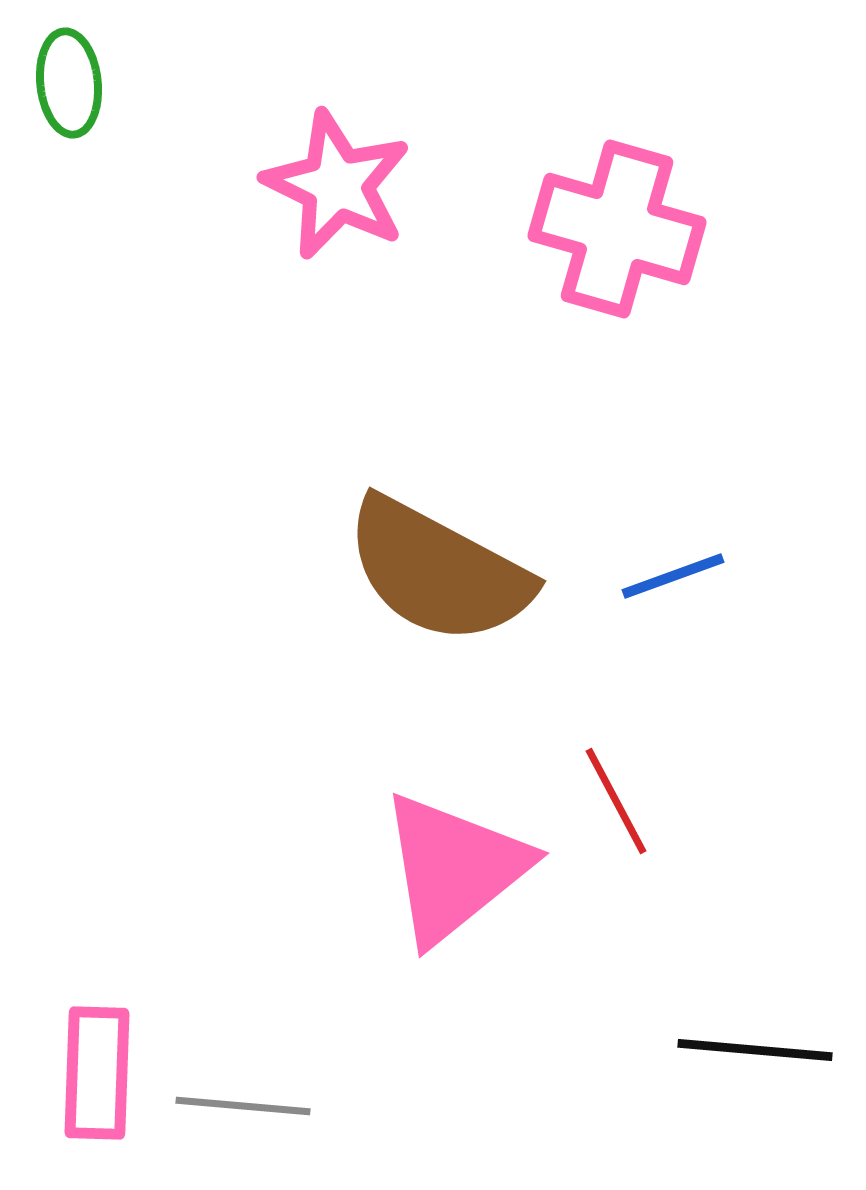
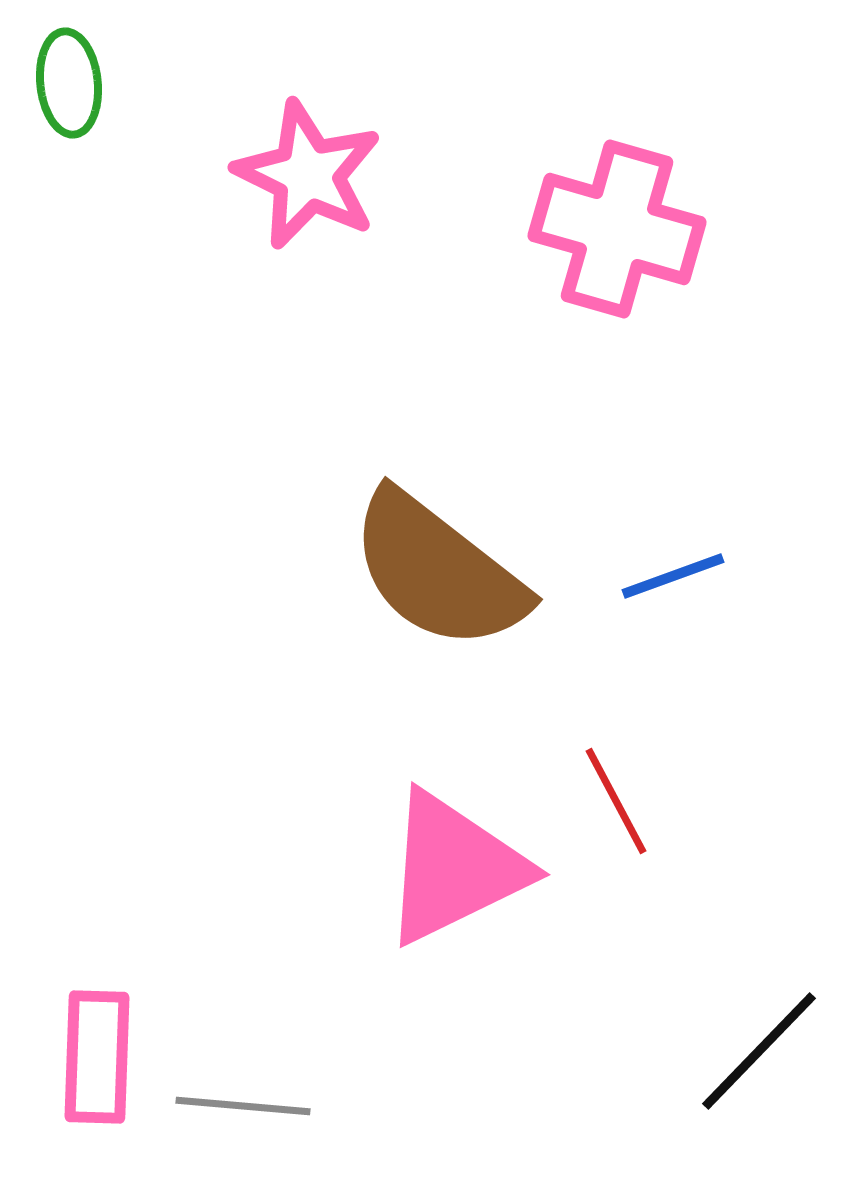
pink star: moved 29 px left, 10 px up
brown semicircle: rotated 10 degrees clockwise
pink triangle: rotated 13 degrees clockwise
black line: moved 4 px right, 1 px down; rotated 51 degrees counterclockwise
pink rectangle: moved 16 px up
